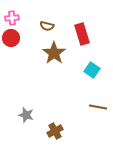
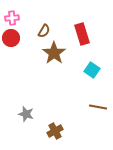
brown semicircle: moved 3 px left, 5 px down; rotated 72 degrees counterclockwise
gray star: moved 1 px up
